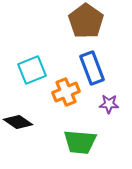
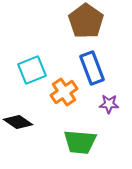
orange cross: moved 2 px left; rotated 12 degrees counterclockwise
